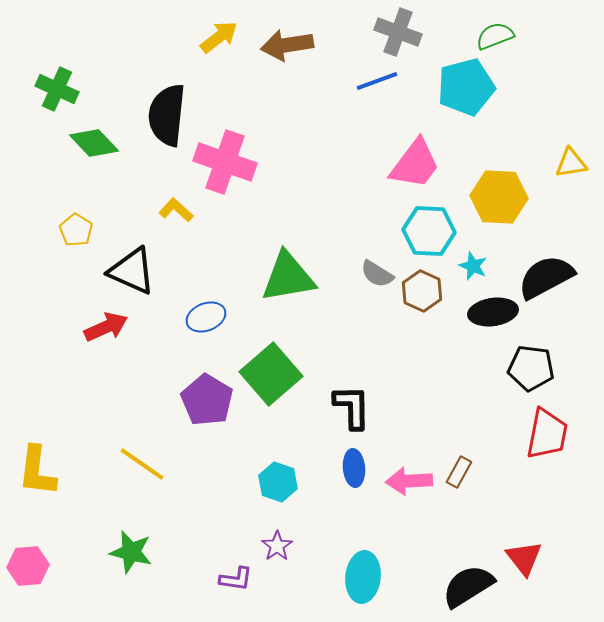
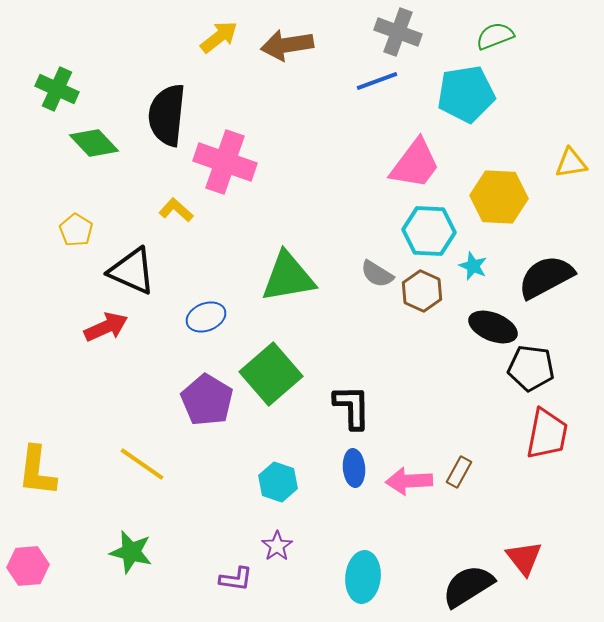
cyan pentagon at (466, 87): moved 7 px down; rotated 6 degrees clockwise
black ellipse at (493, 312): moved 15 px down; rotated 30 degrees clockwise
